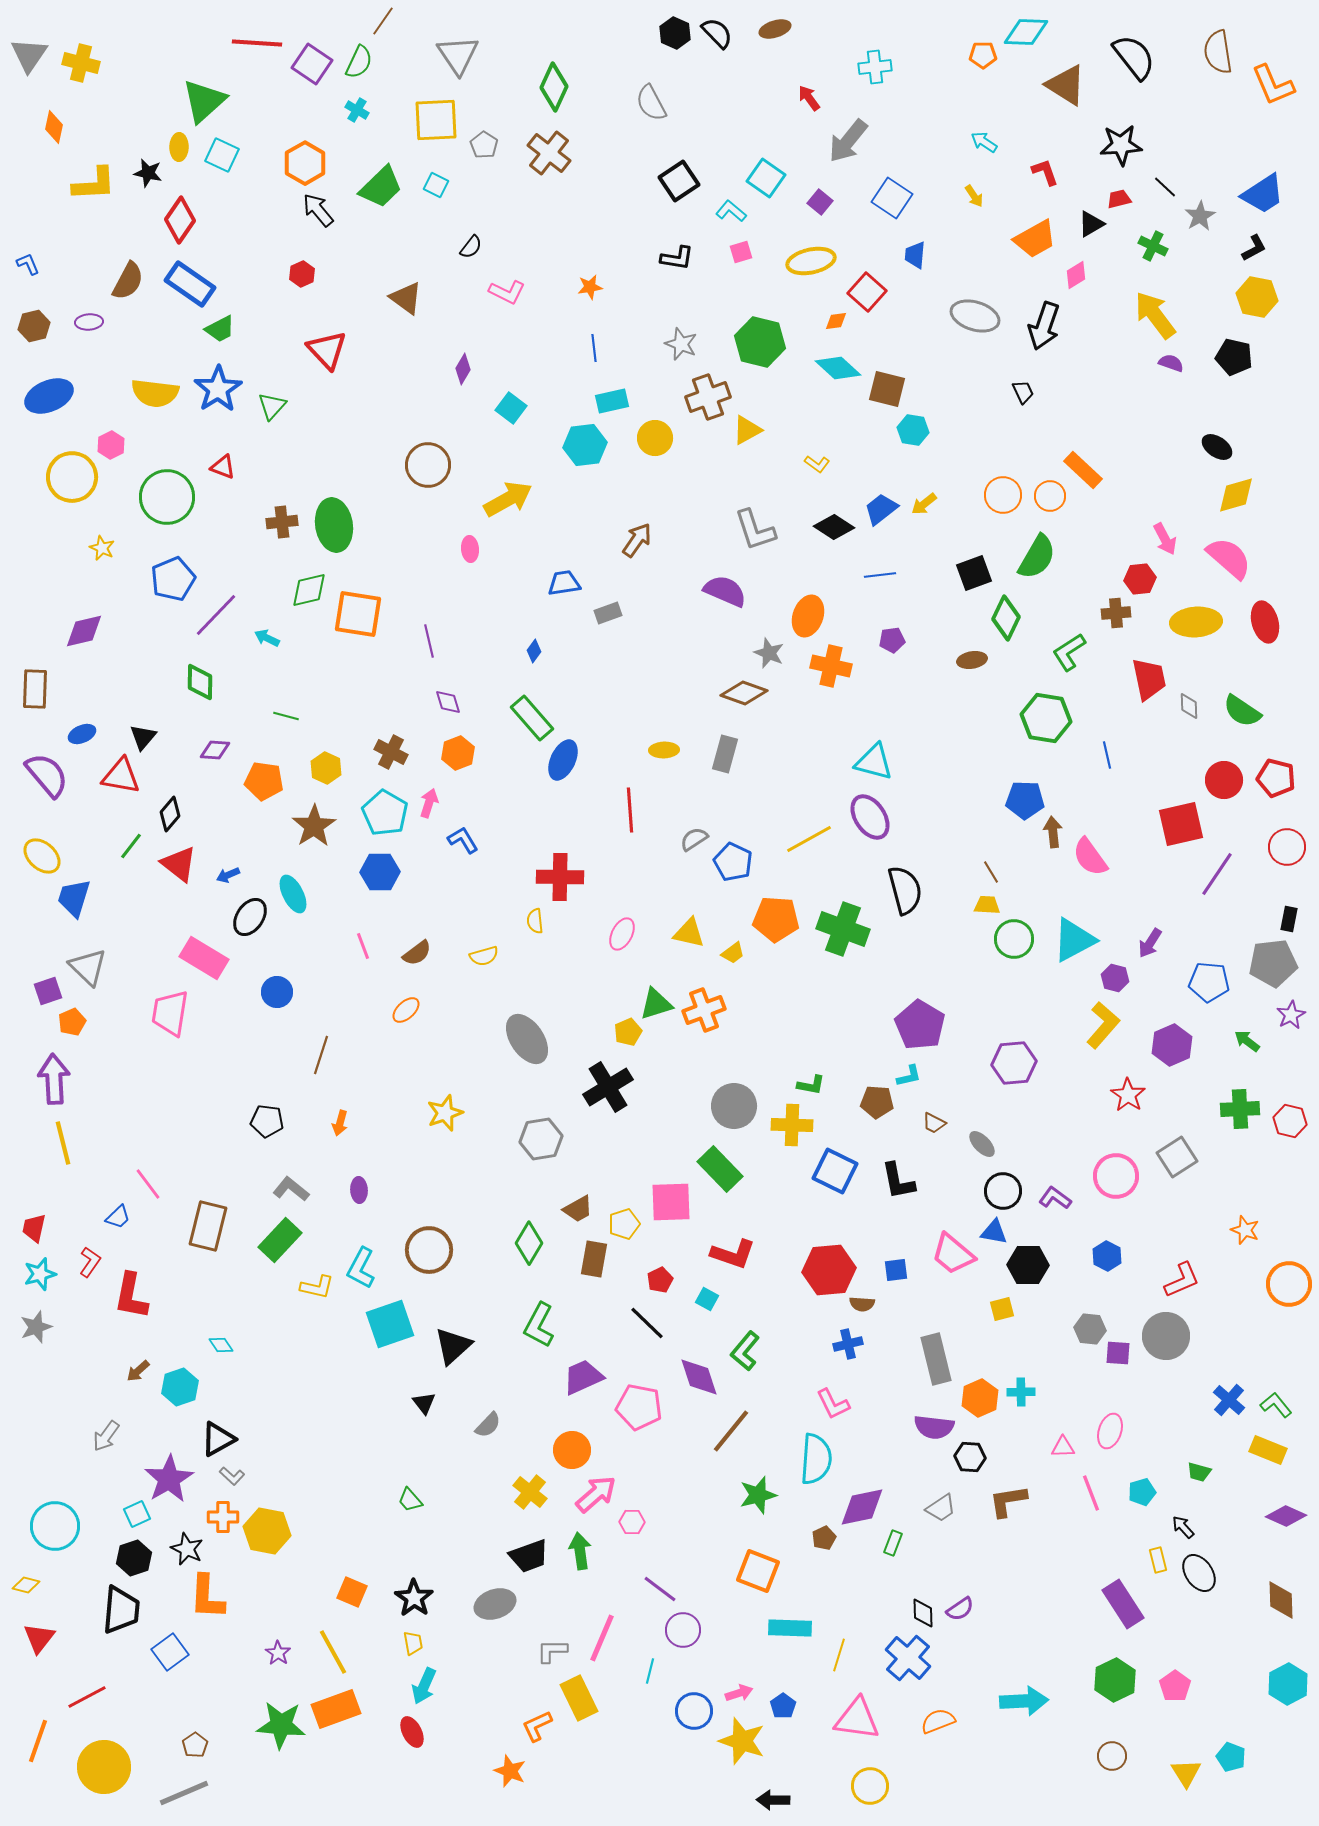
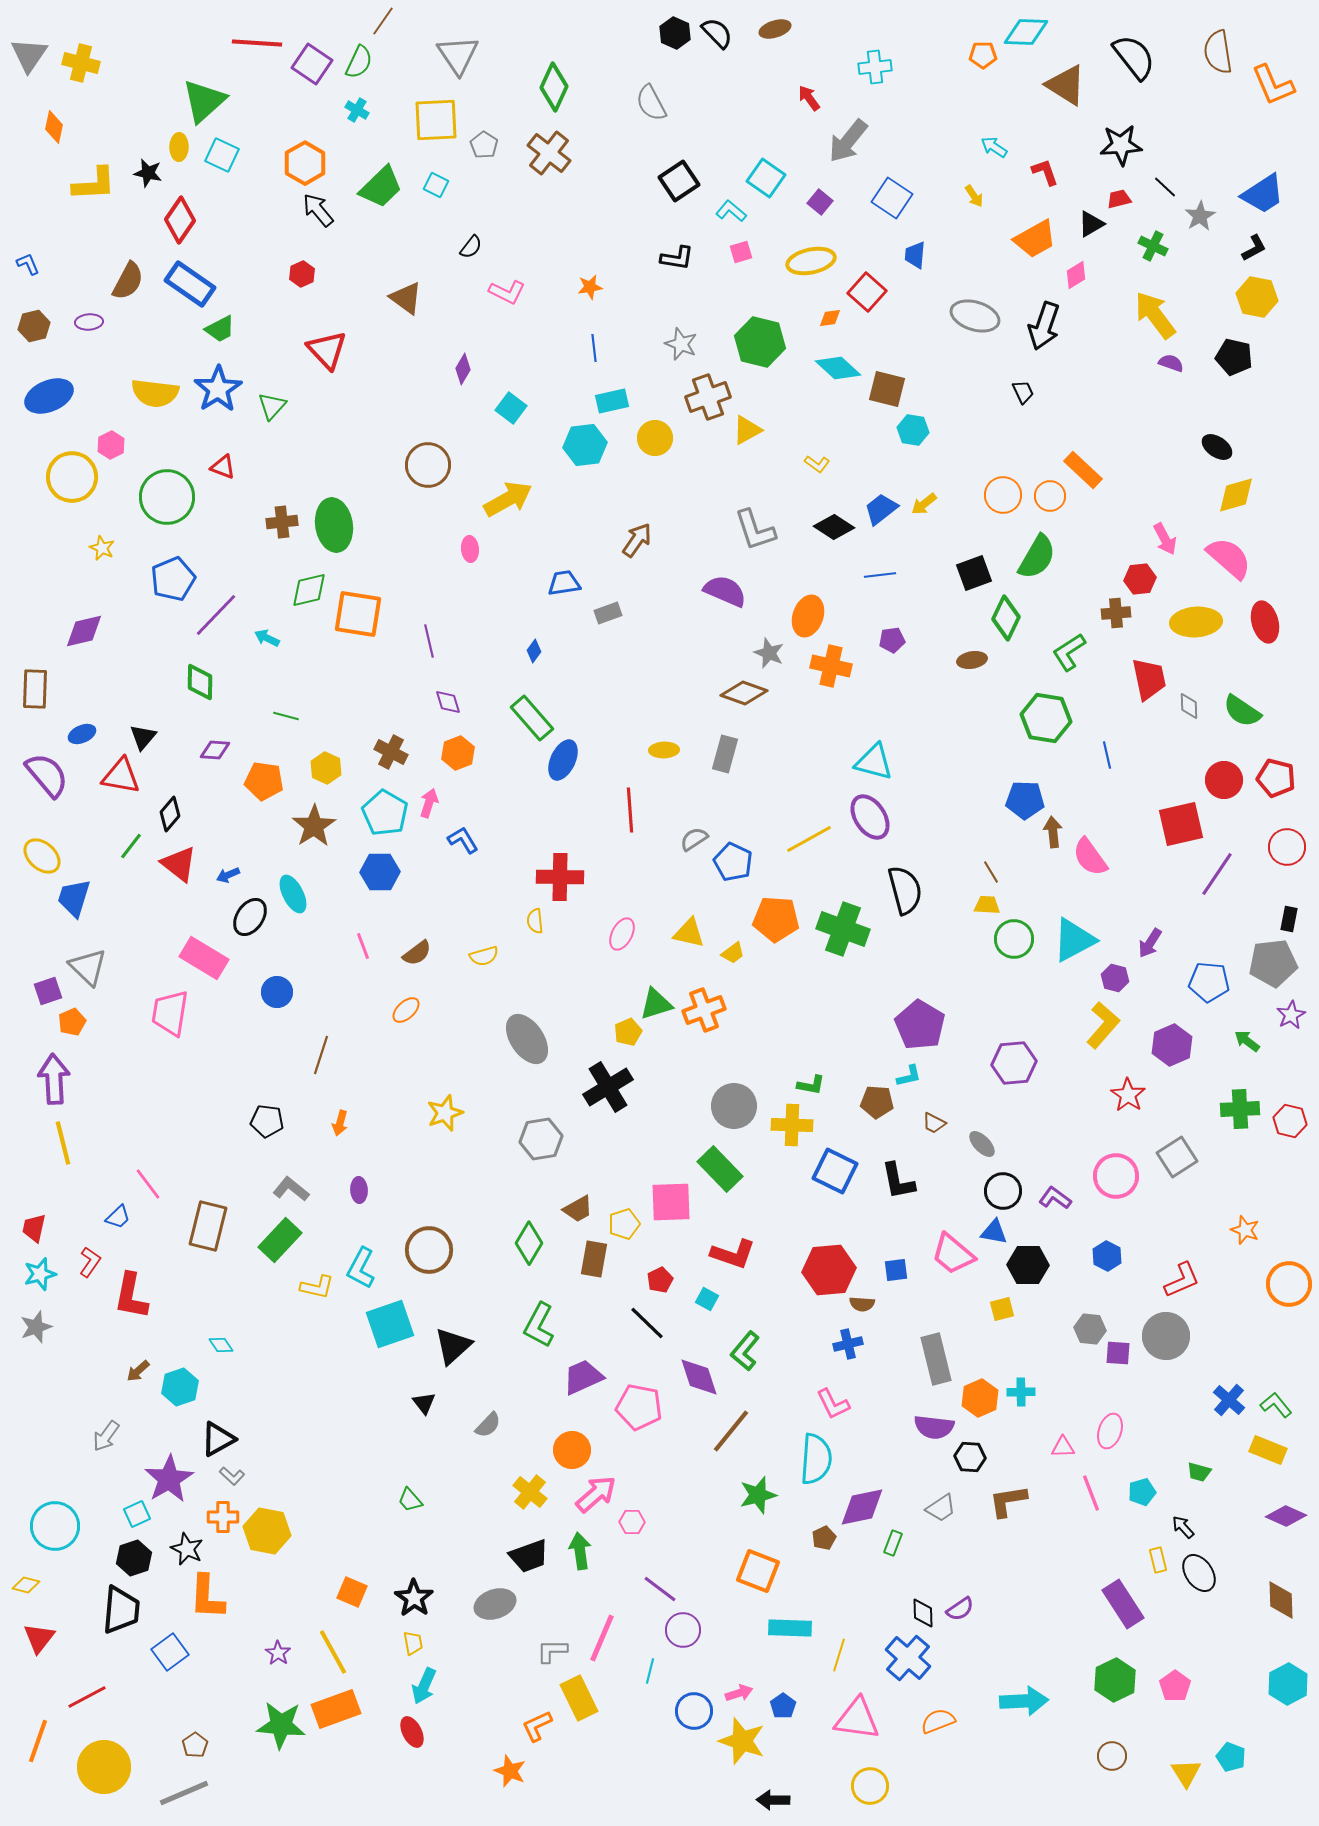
cyan arrow at (984, 142): moved 10 px right, 5 px down
orange diamond at (836, 321): moved 6 px left, 3 px up
